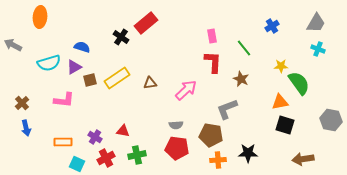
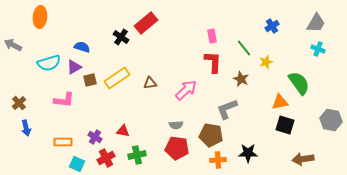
yellow star: moved 15 px left, 4 px up; rotated 16 degrees counterclockwise
brown cross: moved 3 px left
